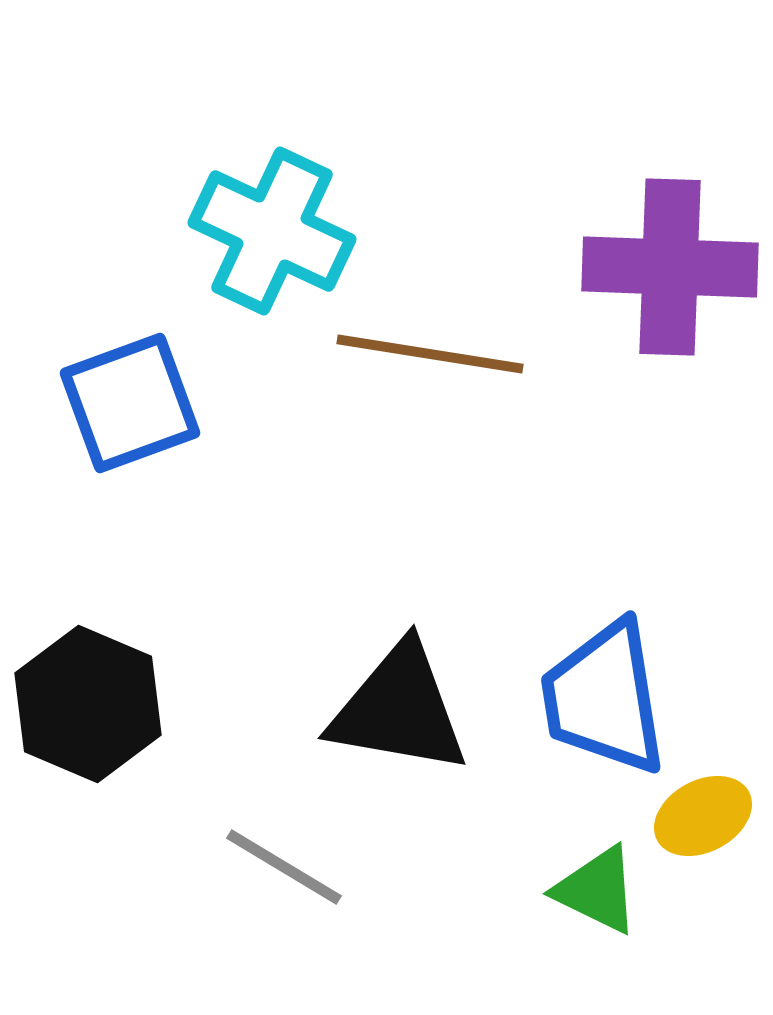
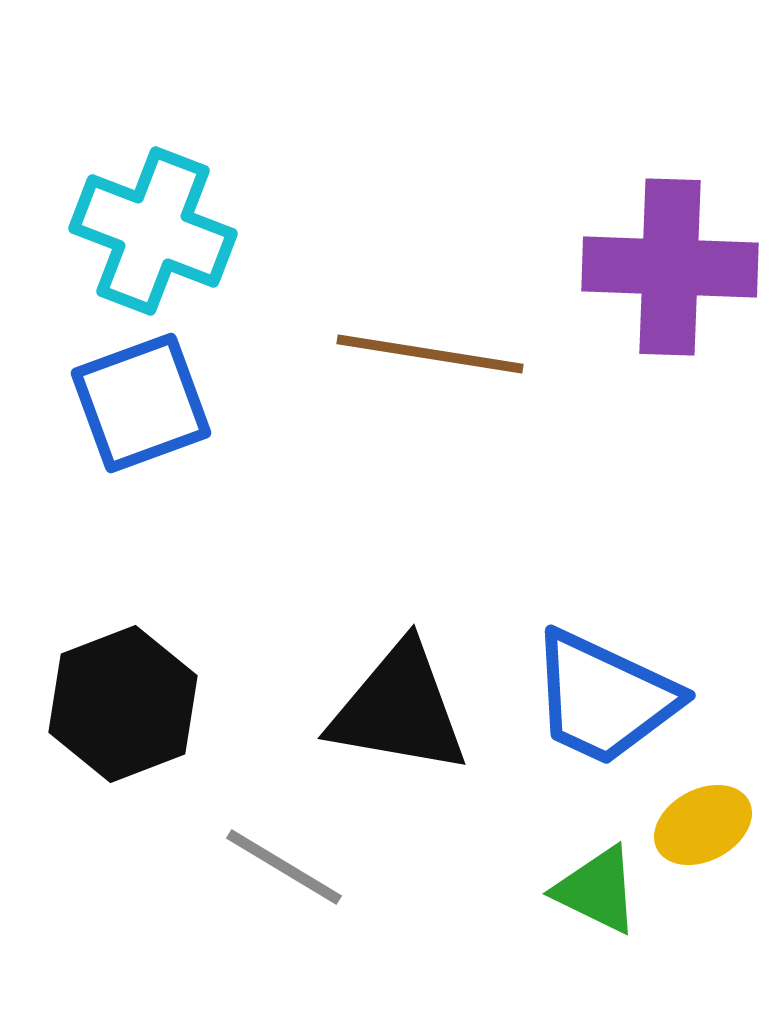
cyan cross: moved 119 px left; rotated 4 degrees counterclockwise
blue square: moved 11 px right
blue trapezoid: rotated 56 degrees counterclockwise
black hexagon: moved 35 px right; rotated 16 degrees clockwise
yellow ellipse: moved 9 px down
